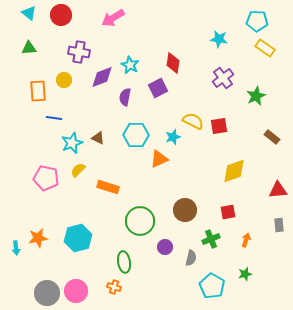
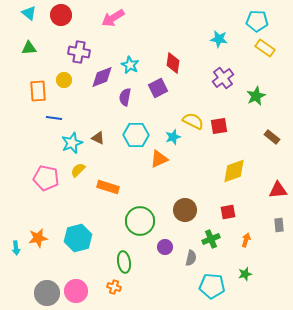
cyan pentagon at (212, 286): rotated 25 degrees counterclockwise
